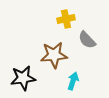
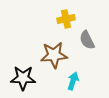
gray semicircle: rotated 18 degrees clockwise
black star: rotated 10 degrees clockwise
